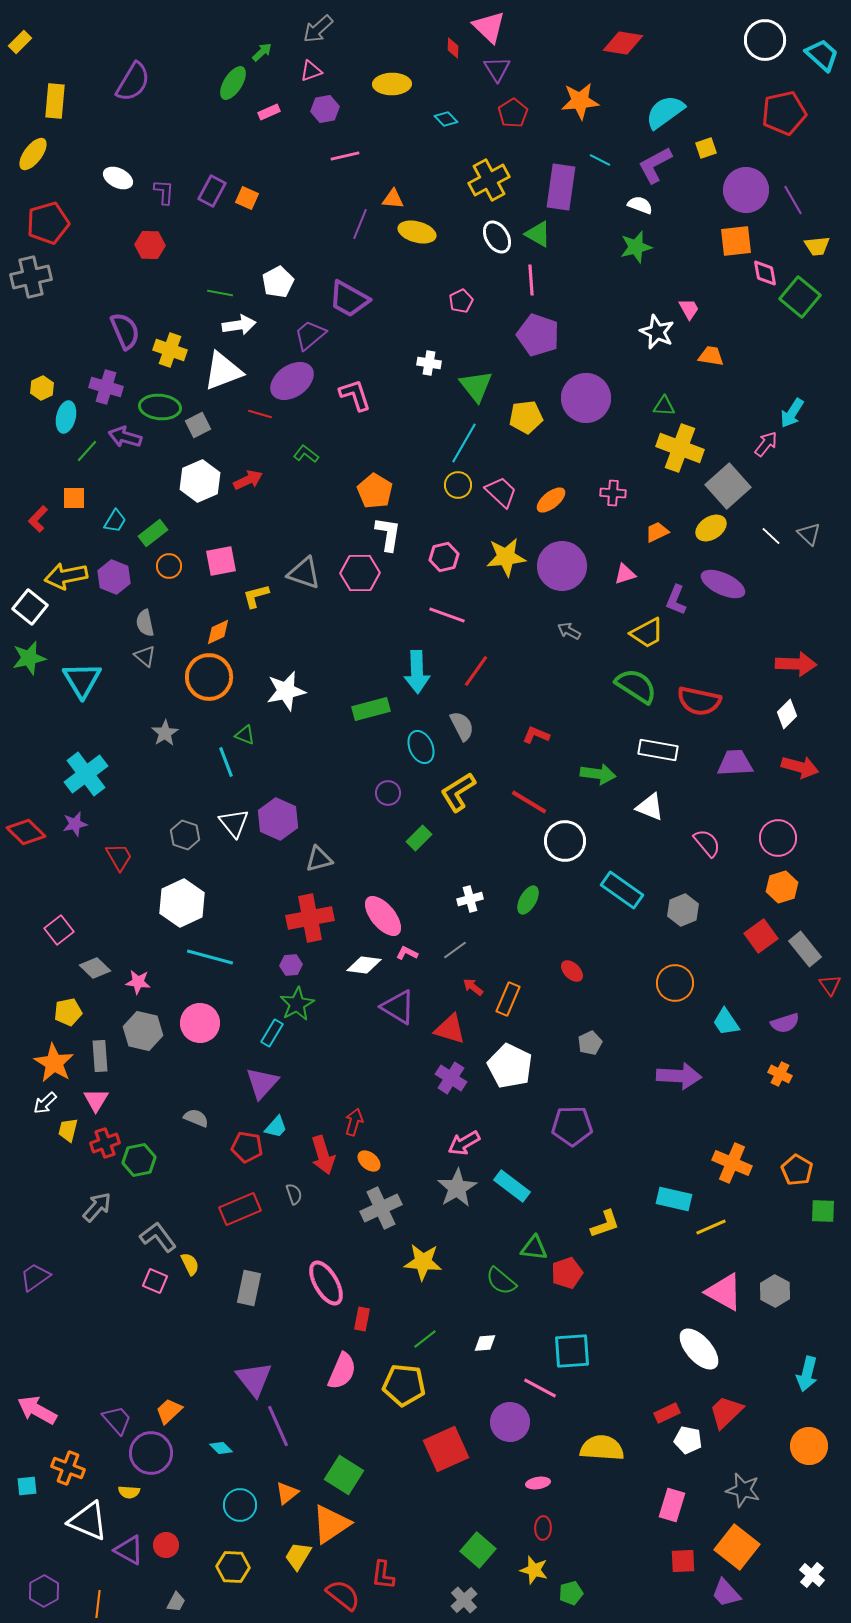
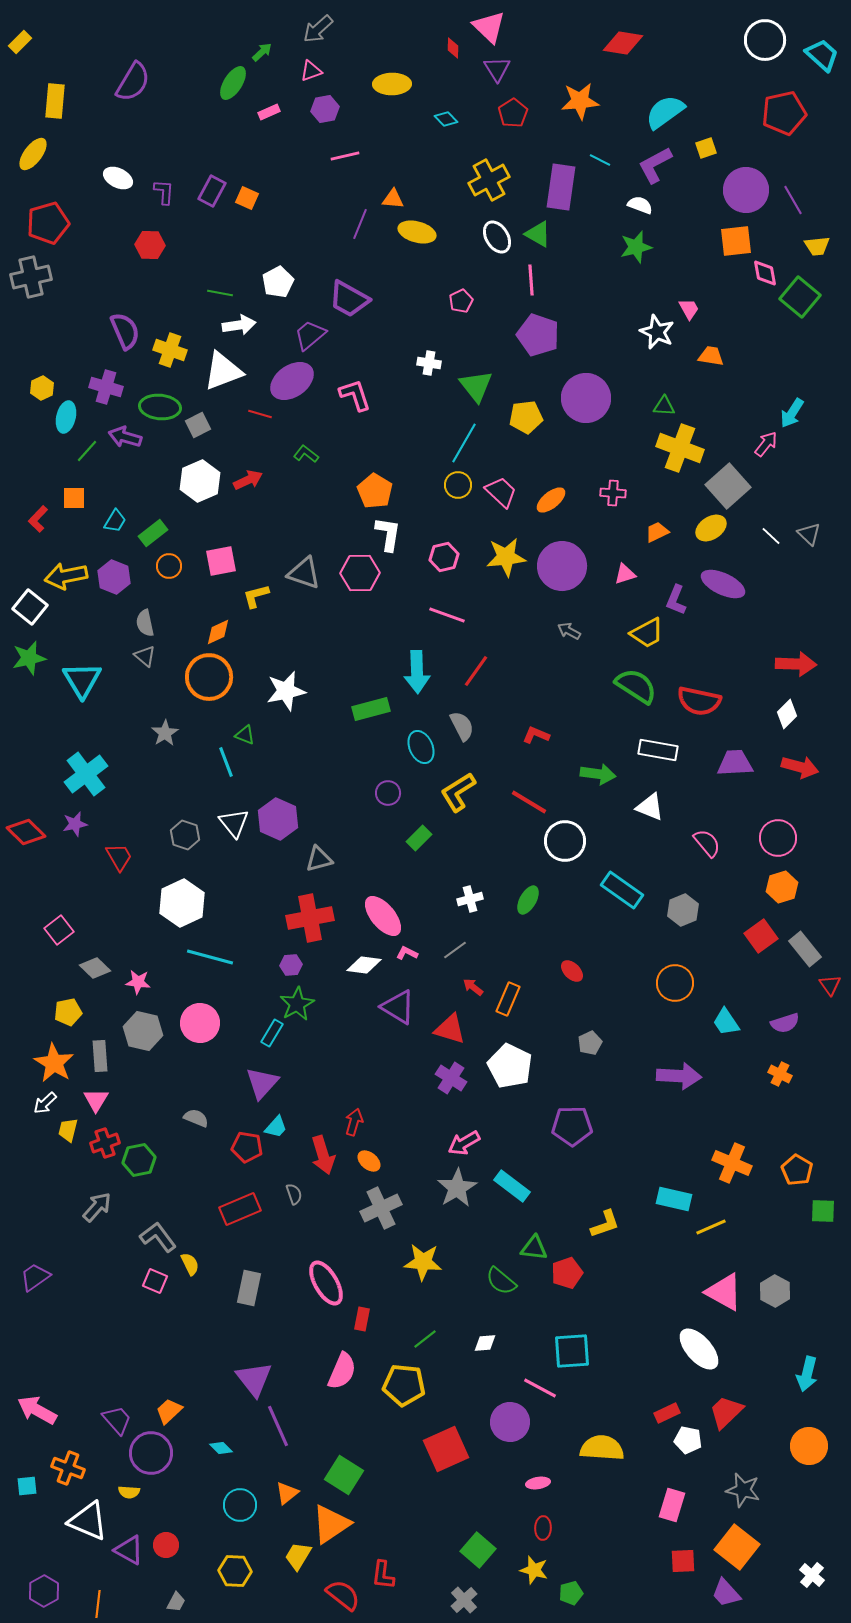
yellow hexagon at (233, 1567): moved 2 px right, 4 px down
